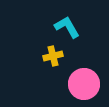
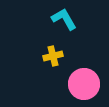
cyan L-shape: moved 3 px left, 8 px up
